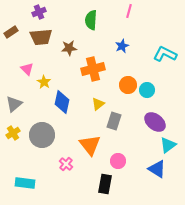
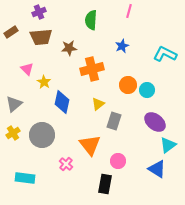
orange cross: moved 1 px left
cyan rectangle: moved 5 px up
